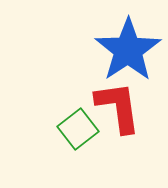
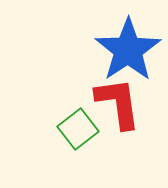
red L-shape: moved 4 px up
